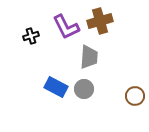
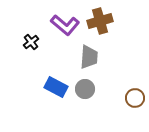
purple L-shape: moved 1 px left, 2 px up; rotated 24 degrees counterclockwise
black cross: moved 6 px down; rotated 21 degrees counterclockwise
gray circle: moved 1 px right
brown circle: moved 2 px down
